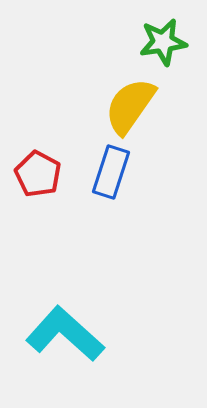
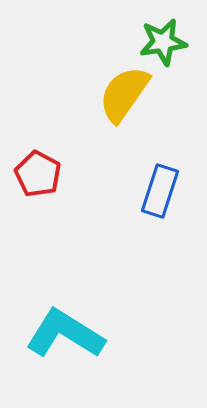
yellow semicircle: moved 6 px left, 12 px up
blue rectangle: moved 49 px right, 19 px down
cyan L-shape: rotated 10 degrees counterclockwise
